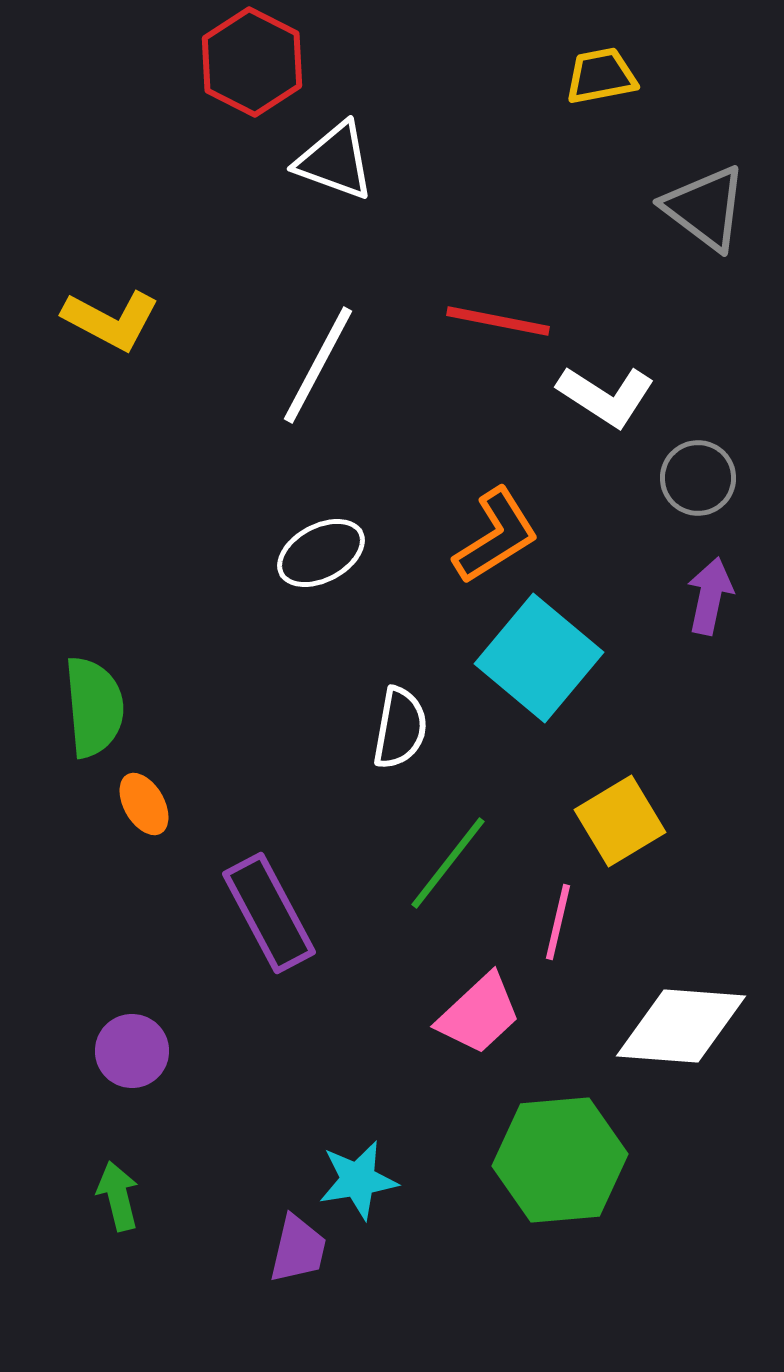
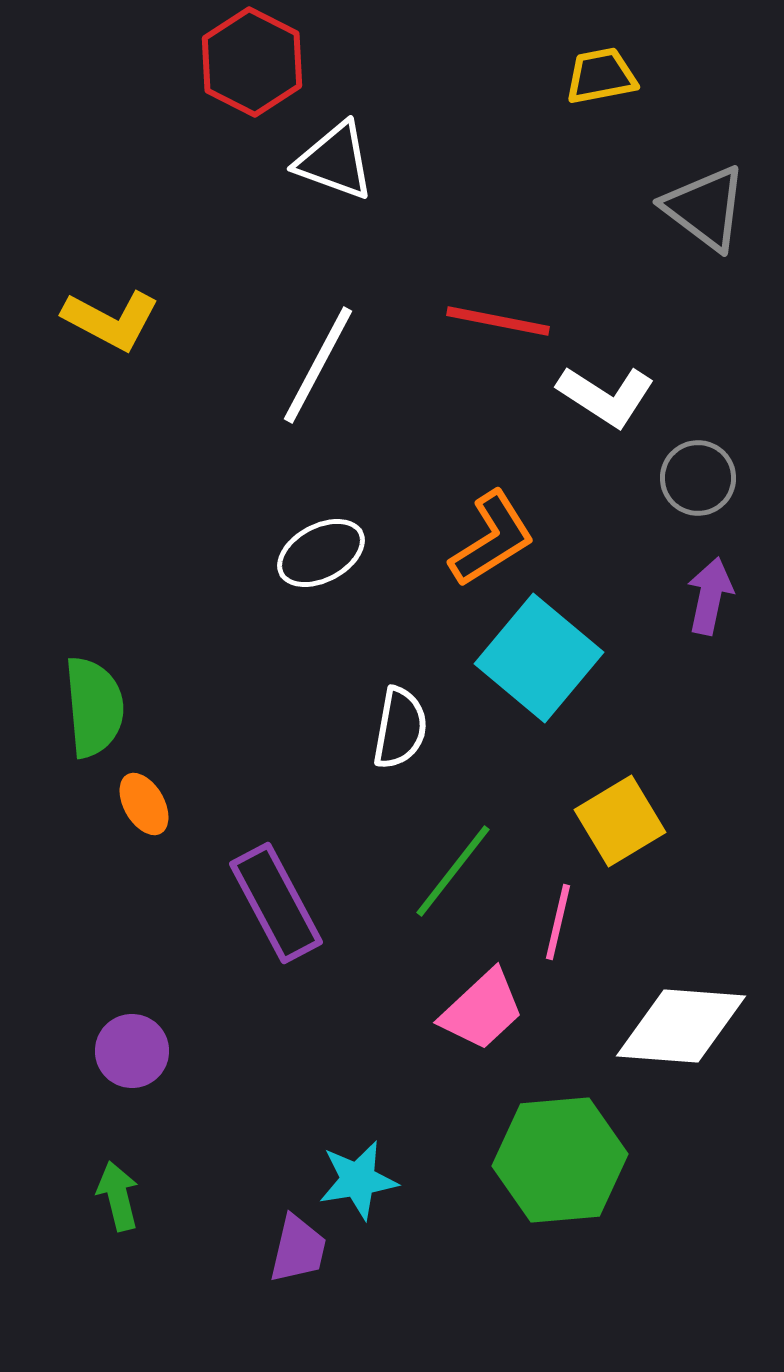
orange L-shape: moved 4 px left, 3 px down
green line: moved 5 px right, 8 px down
purple rectangle: moved 7 px right, 10 px up
pink trapezoid: moved 3 px right, 4 px up
